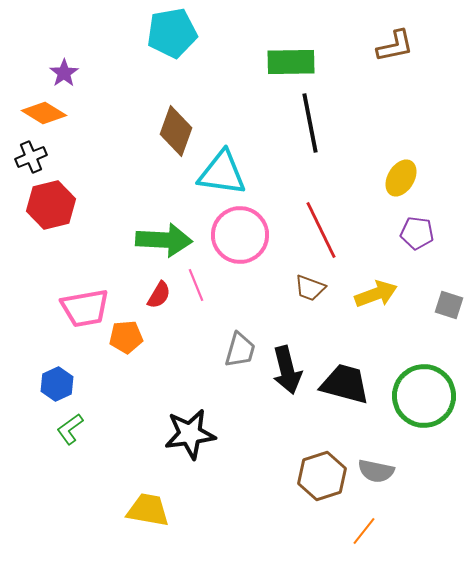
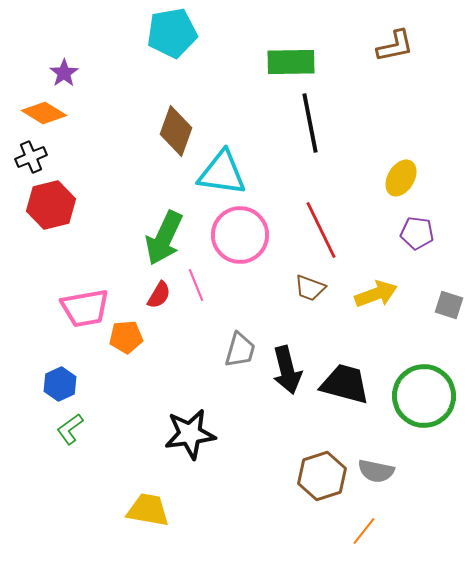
green arrow: moved 2 px up; rotated 112 degrees clockwise
blue hexagon: moved 3 px right
